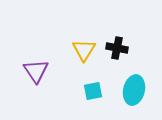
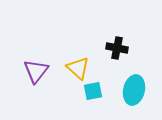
yellow triangle: moved 6 px left, 18 px down; rotated 20 degrees counterclockwise
purple triangle: rotated 12 degrees clockwise
